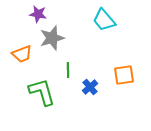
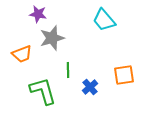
green L-shape: moved 1 px right, 1 px up
